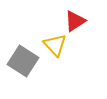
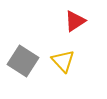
yellow triangle: moved 8 px right, 16 px down
